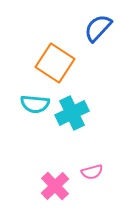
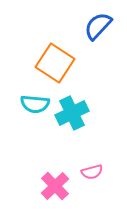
blue semicircle: moved 2 px up
